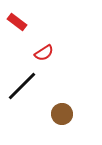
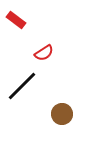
red rectangle: moved 1 px left, 2 px up
